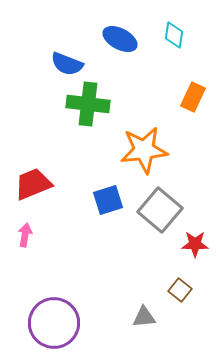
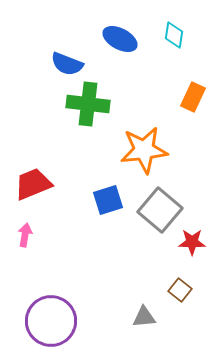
red star: moved 3 px left, 2 px up
purple circle: moved 3 px left, 2 px up
